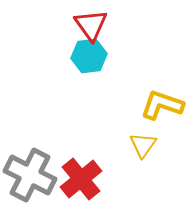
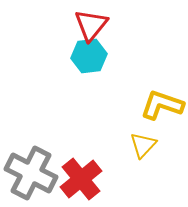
red triangle: rotated 15 degrees clockwise
yellow triangle: rotated 8 degrees clockwise
gray cross: moved 1 px right, 2 px up
